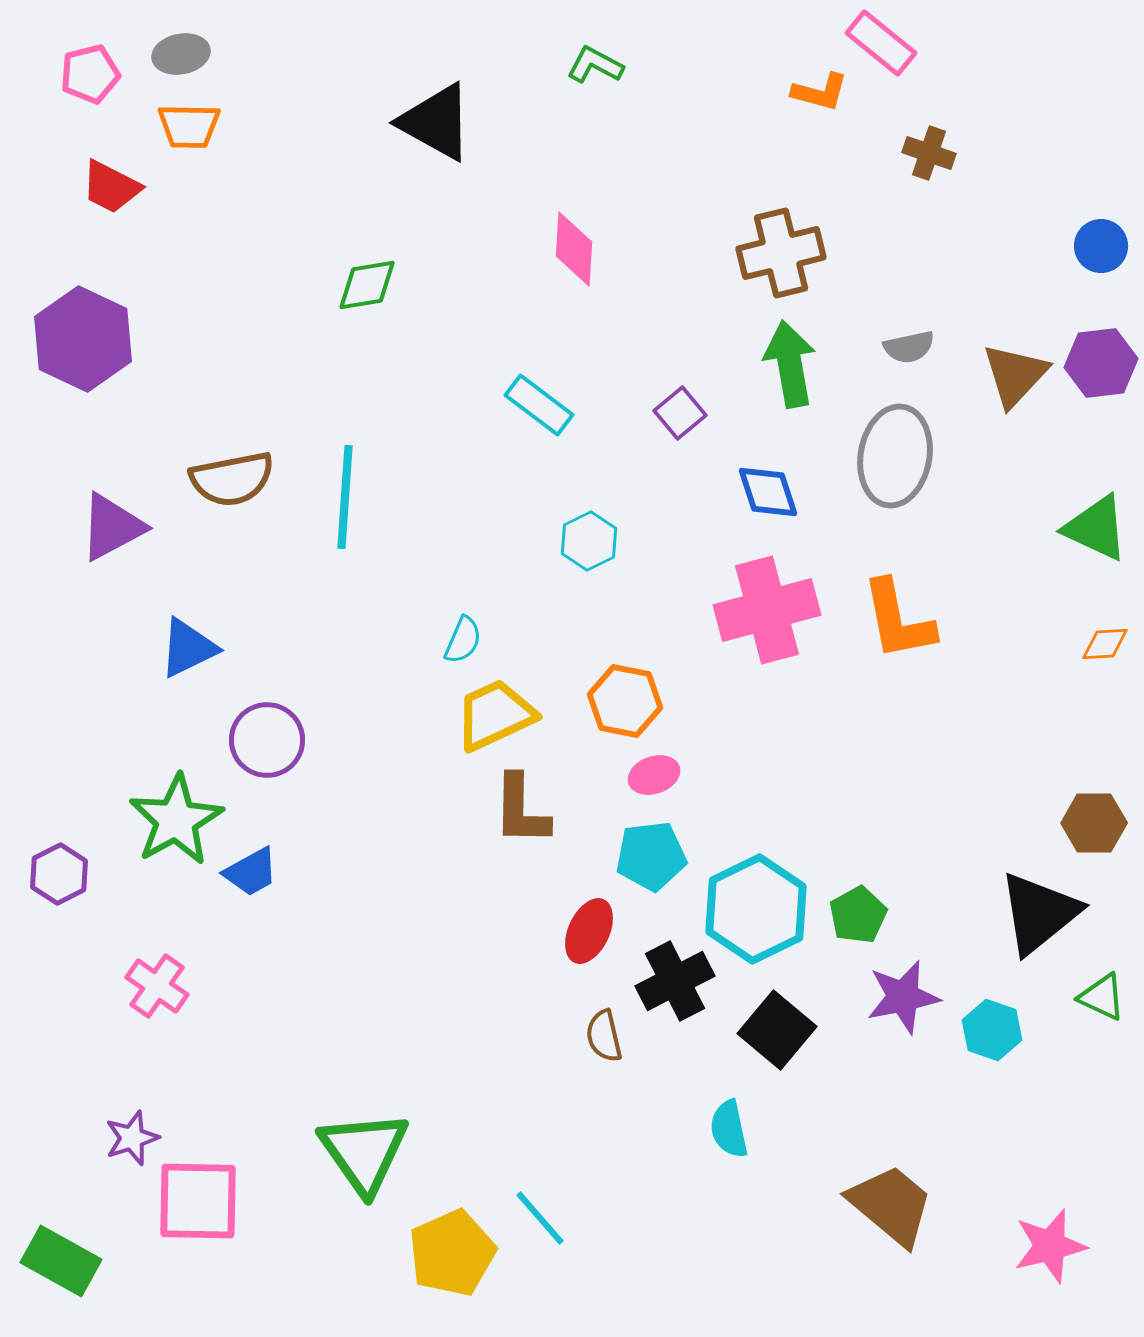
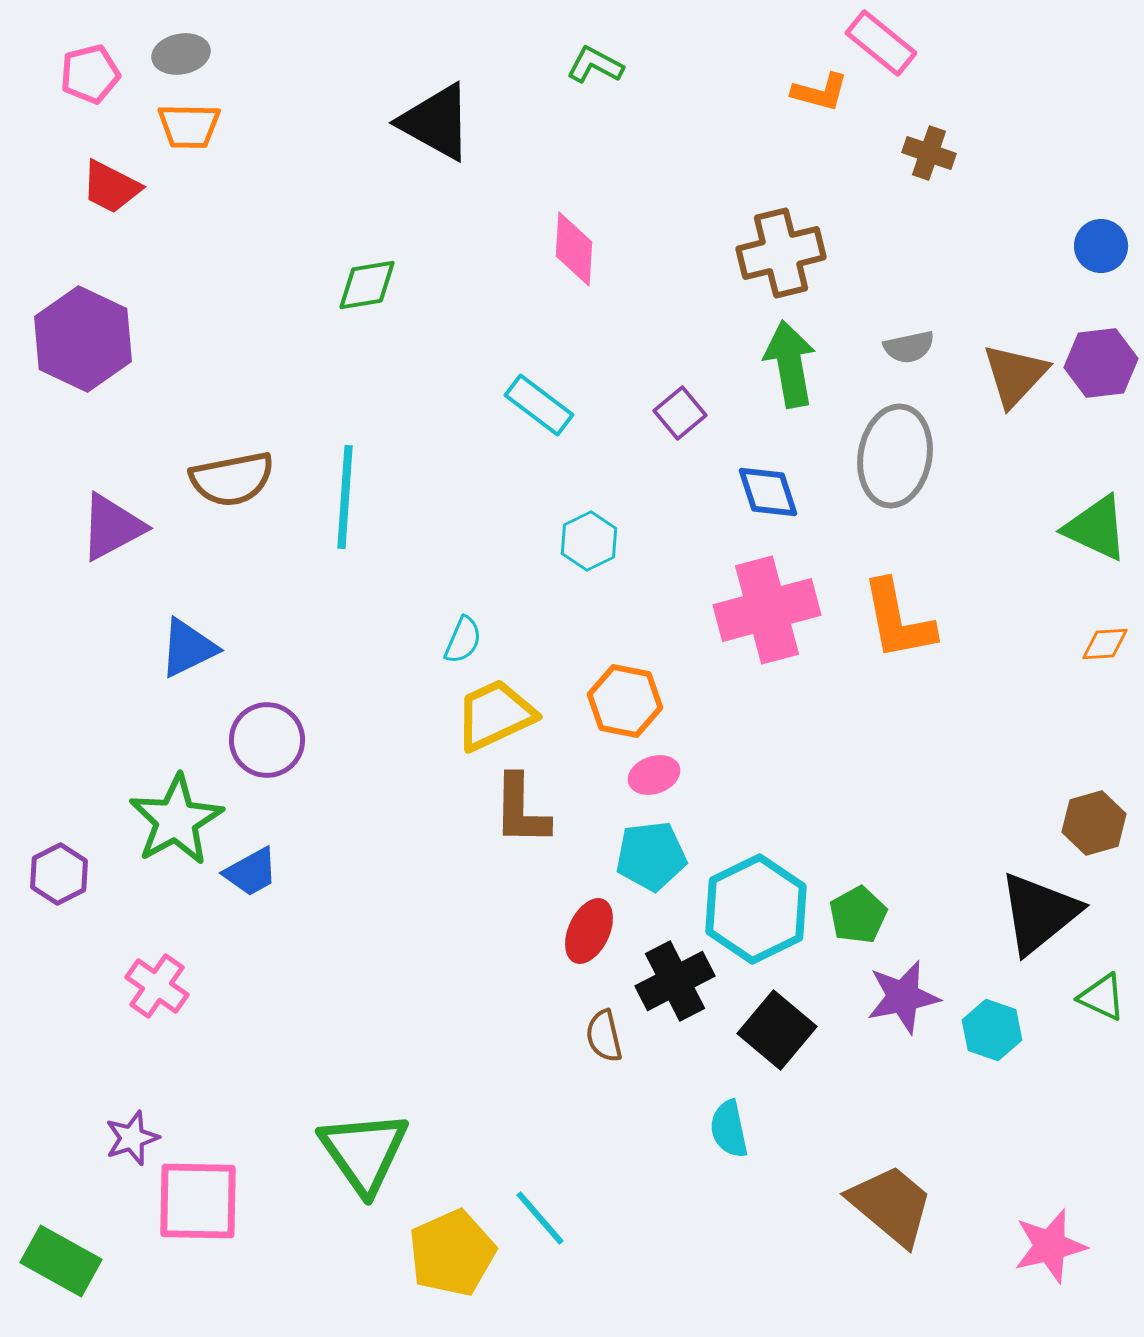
brown hexagon at (1094, 823): rotated 16 degrees counterclockwise
